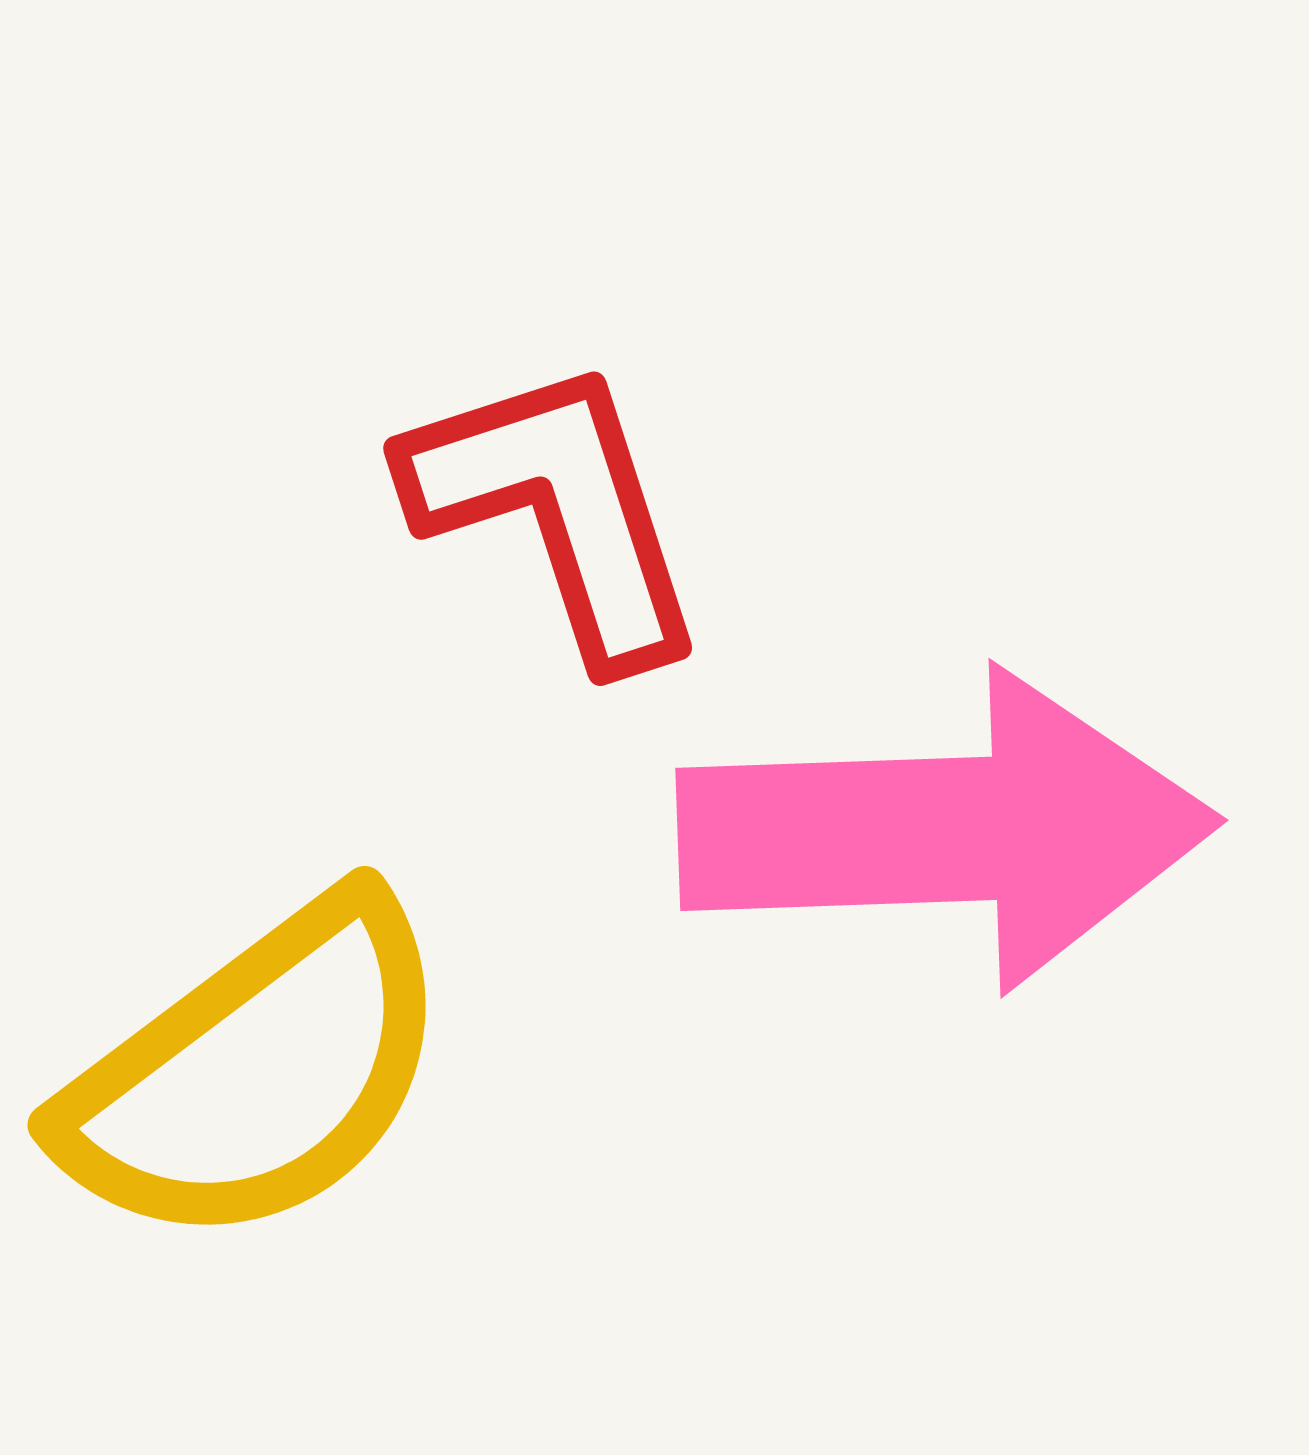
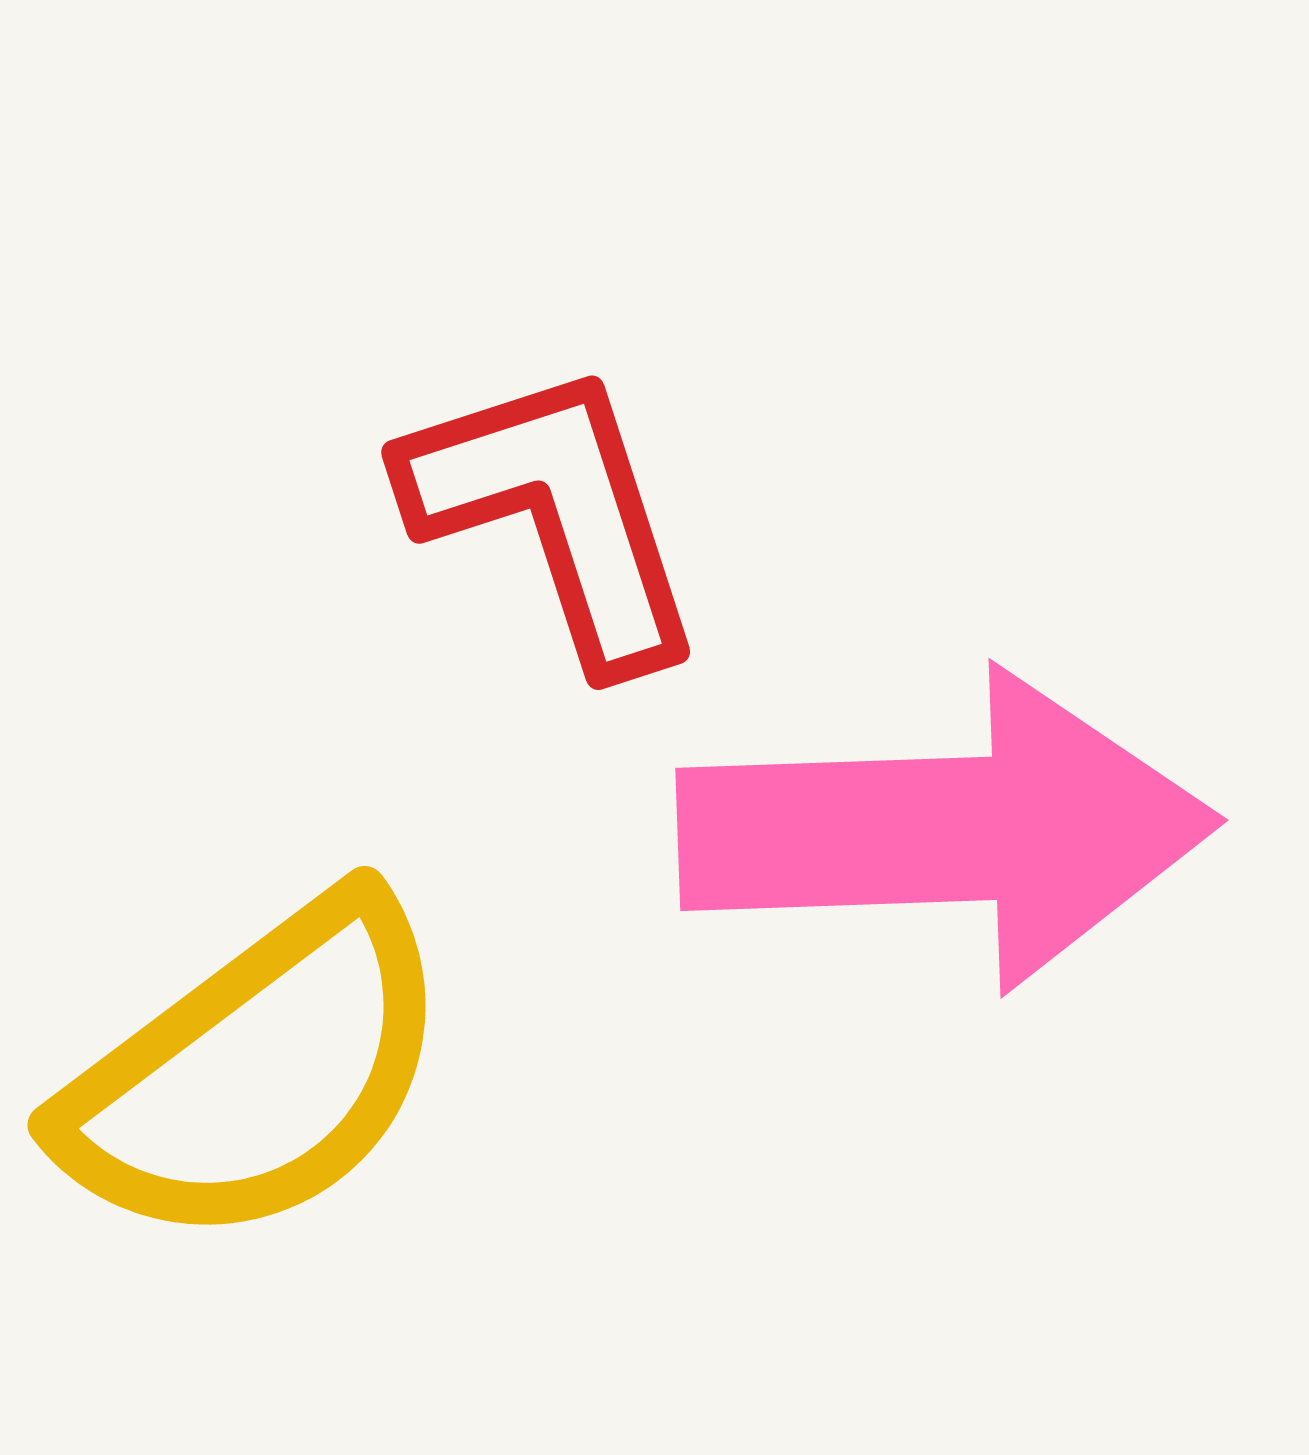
red L-shape: moved 2 px left, 4 px down
